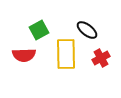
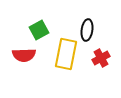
black ellipse: rotated 60 degrees clockwise
yellow rectangle: rotated 12 degrees clockwise
